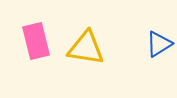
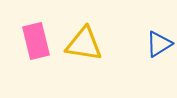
yellow triangle: moved 2 px left, 4 px up
